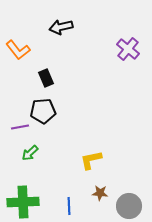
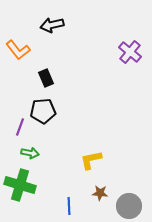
black arrow: moved 9 px left, 2 px up
purple cross: moved 2 px right, 3 px down
purple line: rotated 60 degrees counterclockwise
green arrow: rotated 126 degrees counterclockwise
green cross: moved 3 px left, 17 px up; rotated 20 degrees clockwise
